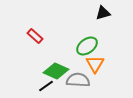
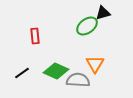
red rectangle: rotated 42 degrees clockwise
green ellipse: moved 20 px up
black line: moved 24 px left, 13 px up
